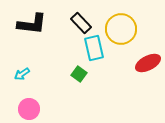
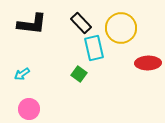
yellow circle: moved 1 px up
red ellipse: rotated 25 degrees clockwise
